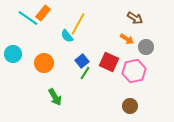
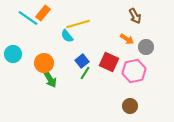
brown arrow: moved 2 px up; rotated 28 degrees clockwise
yellow line: rotated 45 degrees clockwise
green arrow: moved 5 px left, 18 px up
